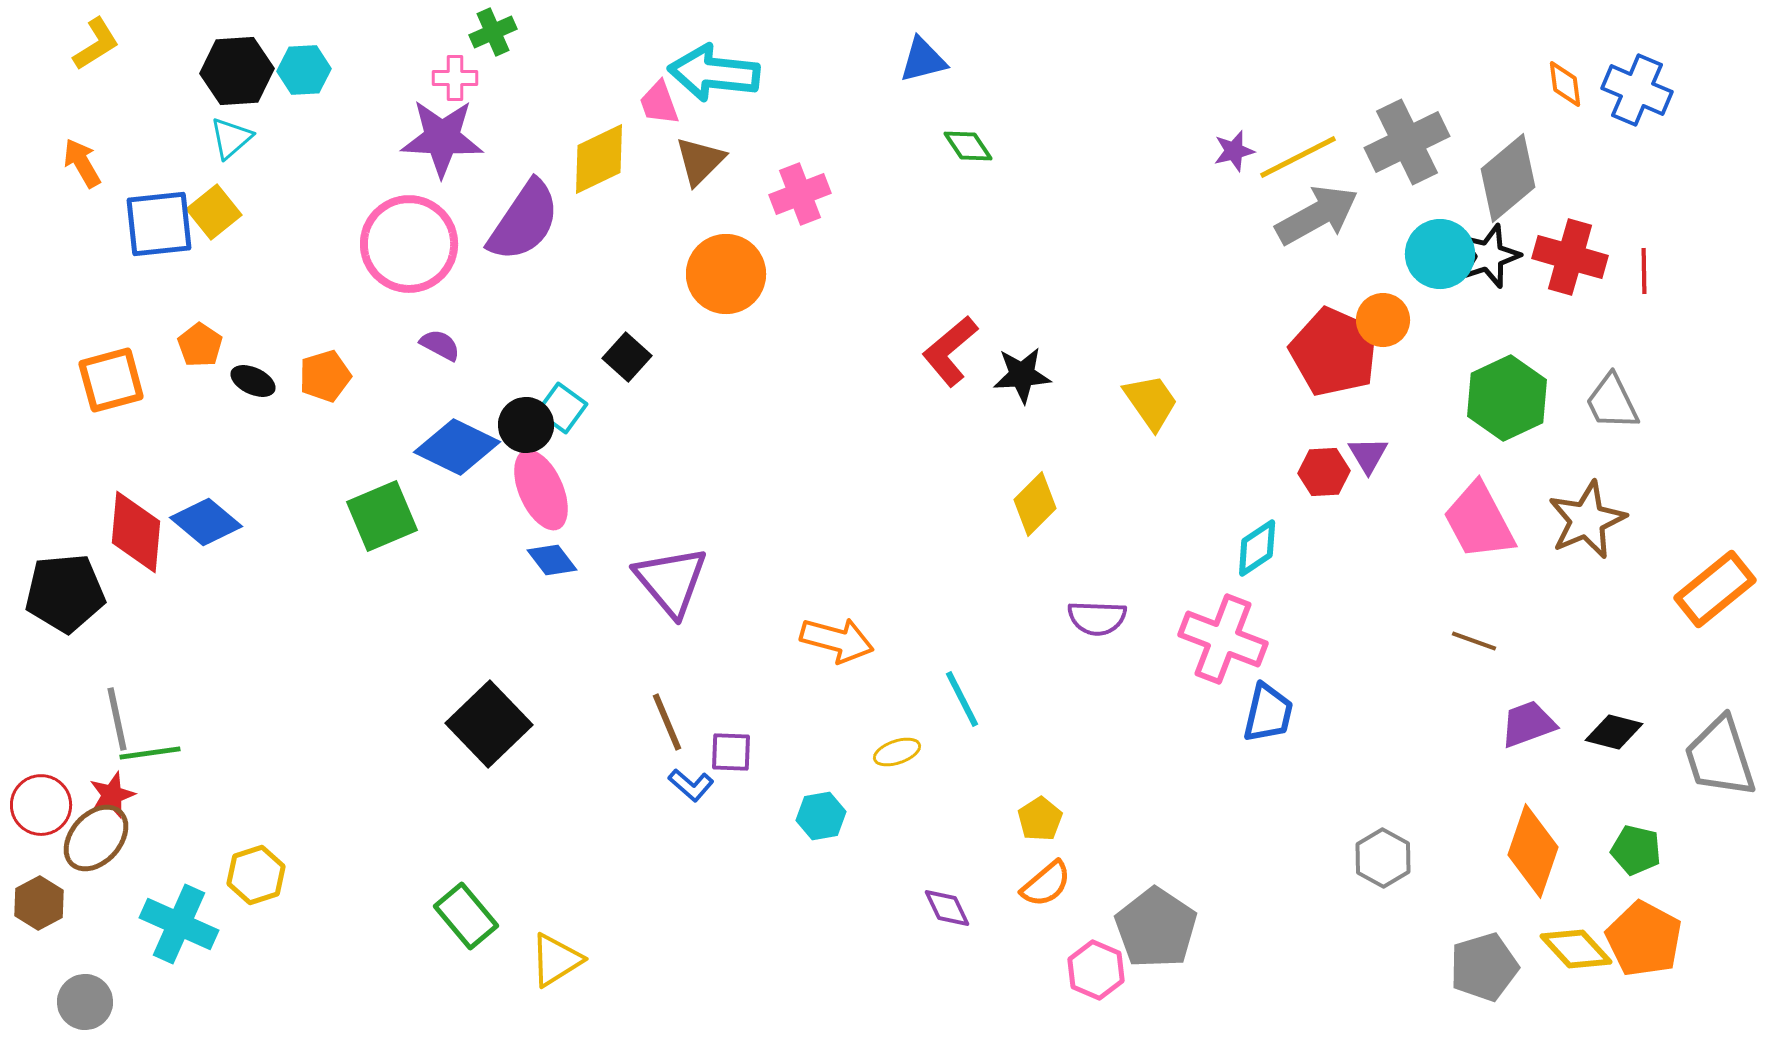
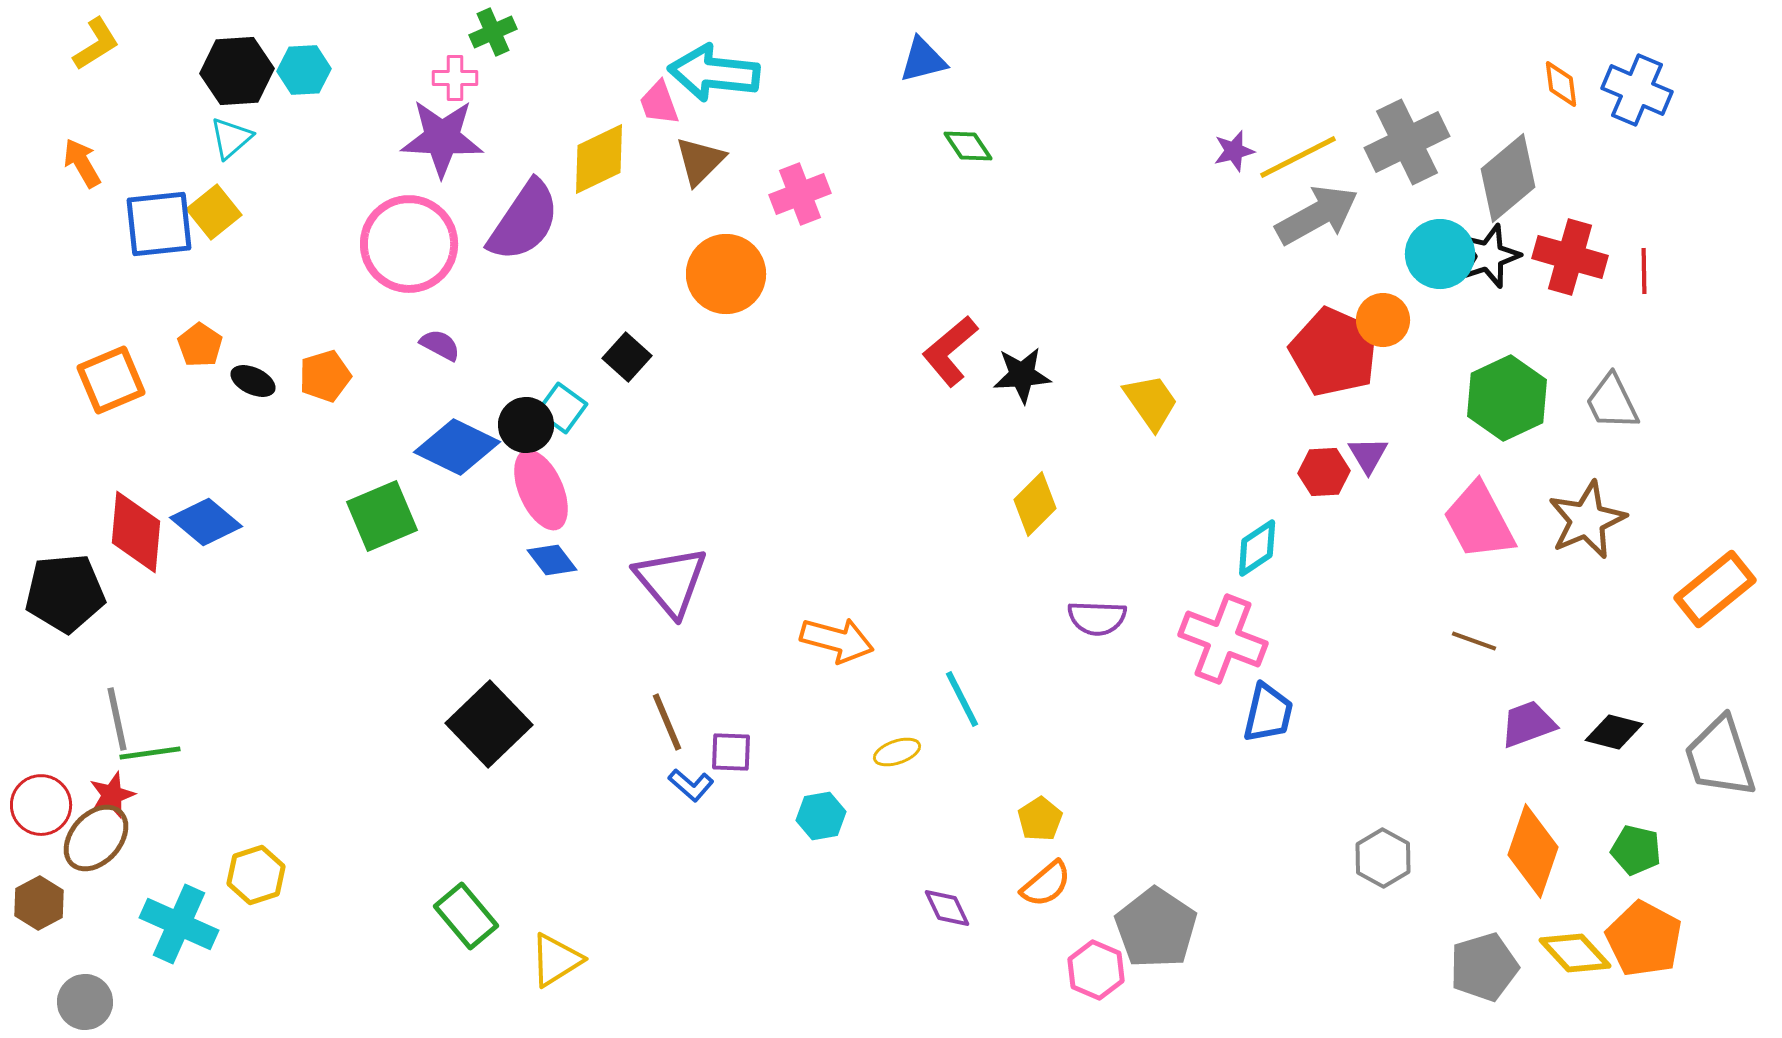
orange diamond at (1565, 84): moved 4 px left
orange square at (111, 380): rotated 8 degrees counterclockwise
yellow diamond at (1576, 949): moved 1 px left, 4 px down
